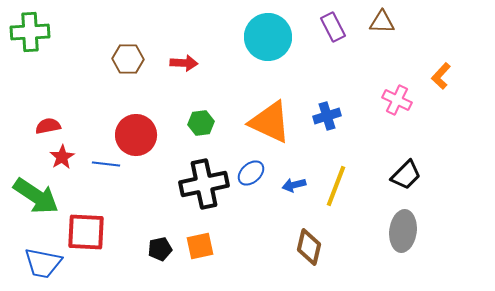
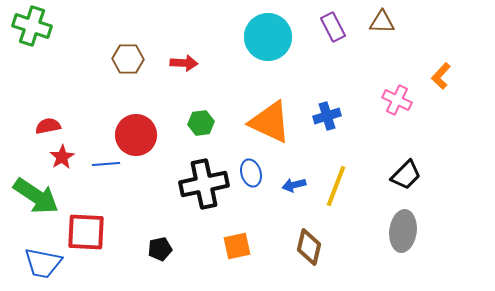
green cross: moved 2 px right, 6 px up; rotated 21 degrees clockwise
blue line: rotated 12 degrees counterclockwise
blue ellipse: rotated 64 degrees counterclockwise
orange square: moved 37 px right
